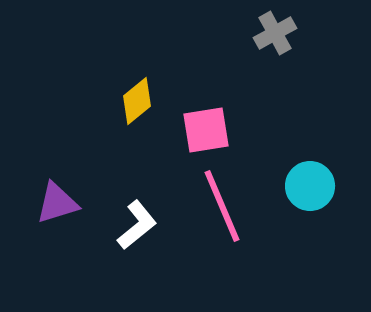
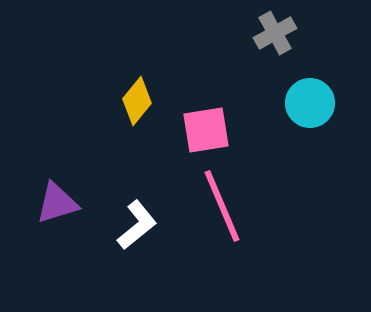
yellow diamond: rotated 12 degrees counterclockwise
cyan circle: moved 83 px up
